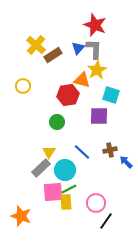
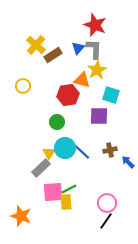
yellow triangle: moved 1 px down
blue arrow: moved 2 px right
cyan circle: moved 22 px up
pink circle: moved 11 px right
